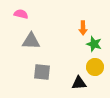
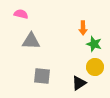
gray square: moved 4 px down
black triangle: rotated 28 degrees counterclockwise
